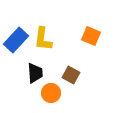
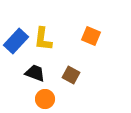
blue rectangle: moved 1 px down
black trapezoid: rotated 65 degrees counterclockwise
orange circle: moved 6 px left, 6 px down
